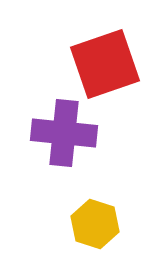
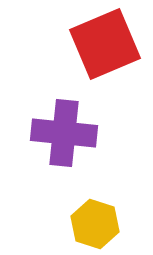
red square: moved 20 px up; rotated 4 degrees counterclockwise
